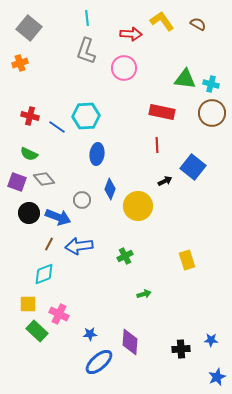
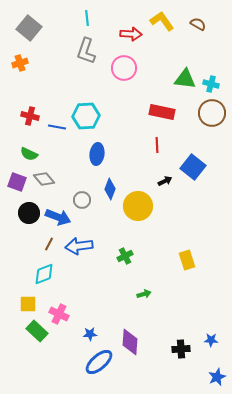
blue line at (57, 127): rotated 24 degrees counterclockwise
